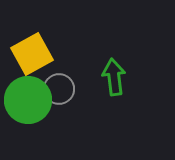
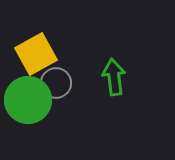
yellow square: moved 4 px right
gray circle: moved 3 px left, 6 px up
